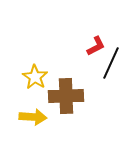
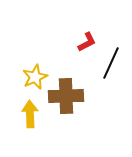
red L-shape: moved 9 px left, 4 px up
yellow star: rotated 15 degrees clockwise
yellow arrow: moved 3 px left, 3 px up; rotated 96 degrees counterclockwise
